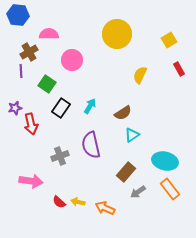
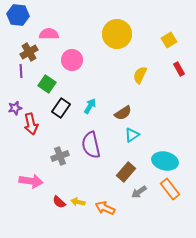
gray arrow: moved 1 px right
